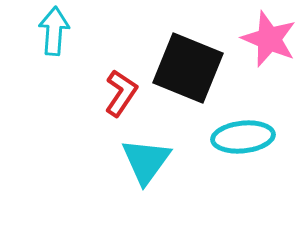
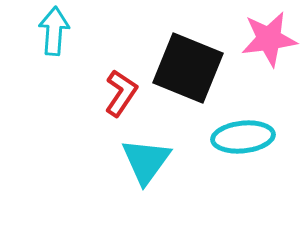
pink star: rotated 30 degrees counterclockwise
